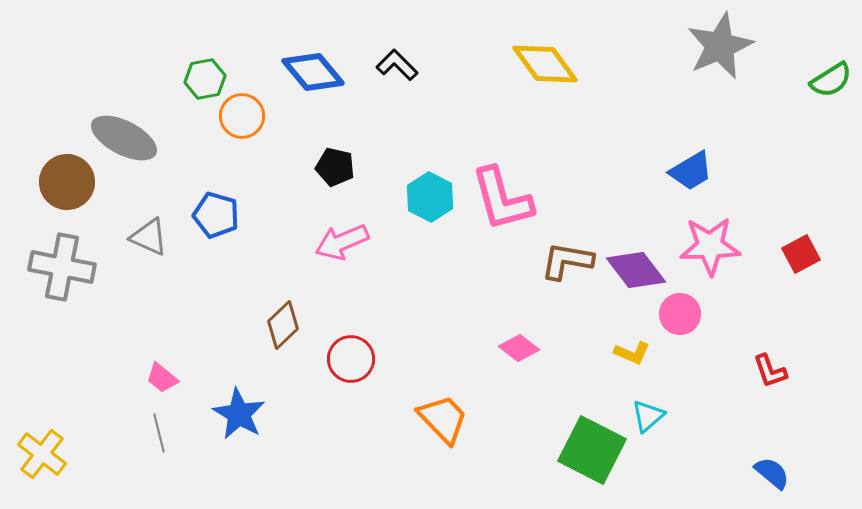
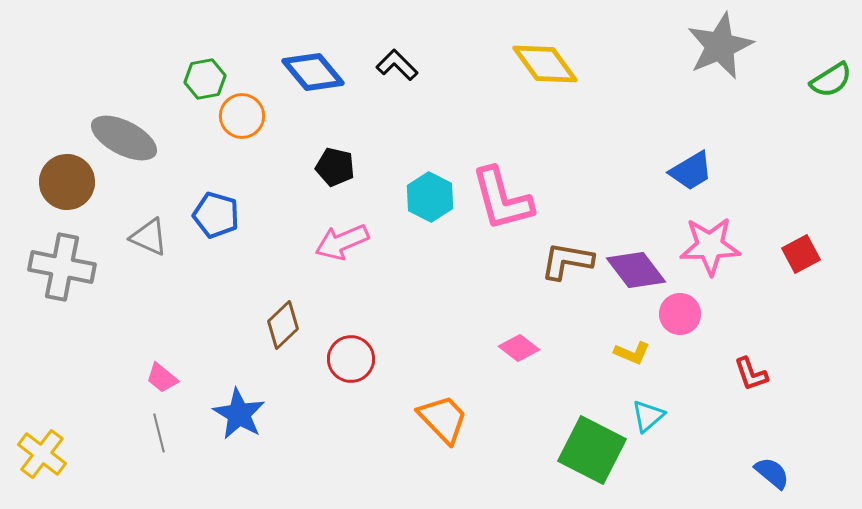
red L-shape: moved 19 px left, 3 px down
